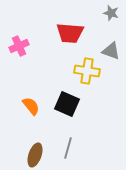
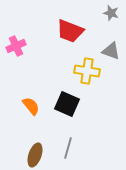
red trapezoid: moved 2 px up; rotated 16 degrees clockwise
pink cross: moved 3 px left
